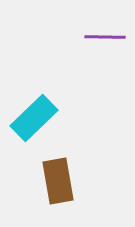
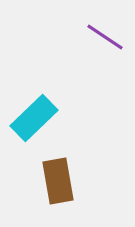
purple line: rotated 33 degrees clockwise
